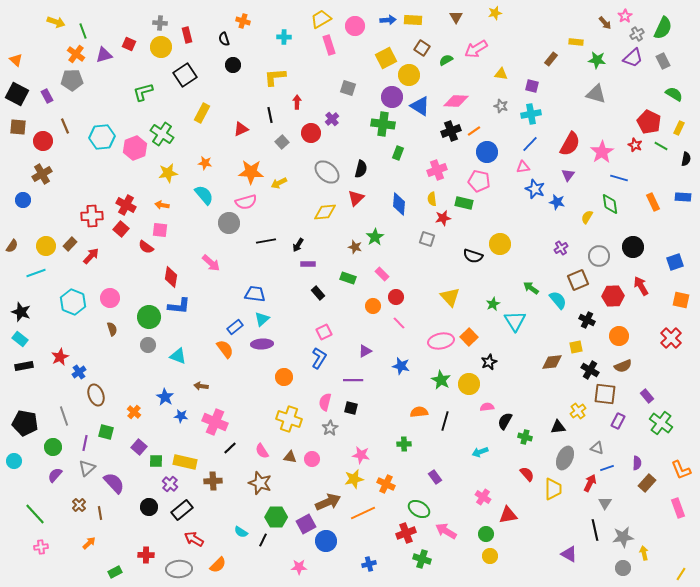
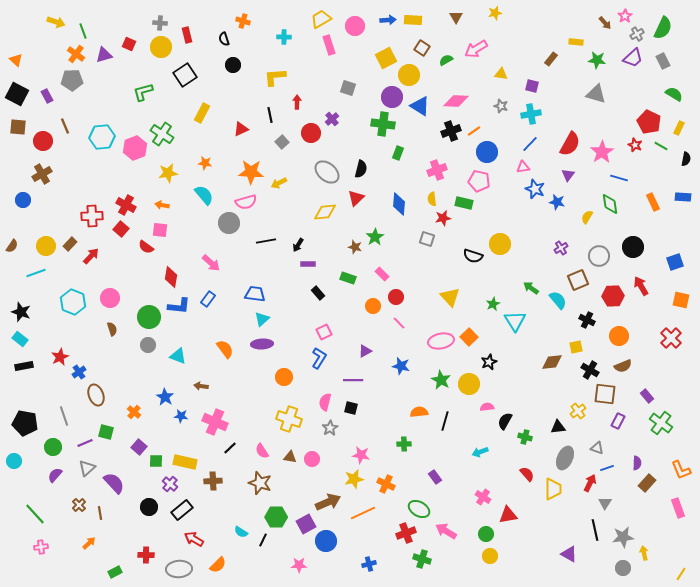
blue rectangle at (235, 327): moved 27 px left, 28 px up; rotated 14 degrees counterclockwise
purple line at (85, 443): rotated 56 degrees clockwise
pink star at (299, 567): moved 2 px up
